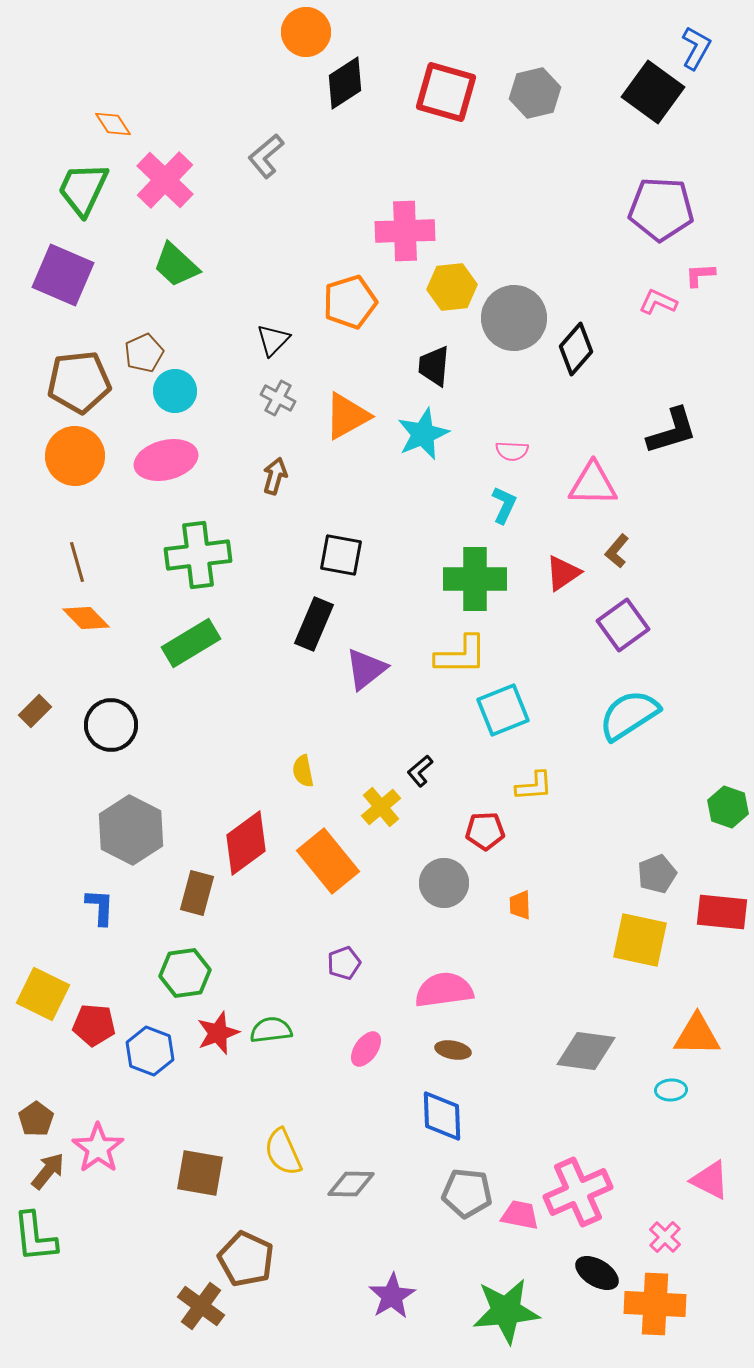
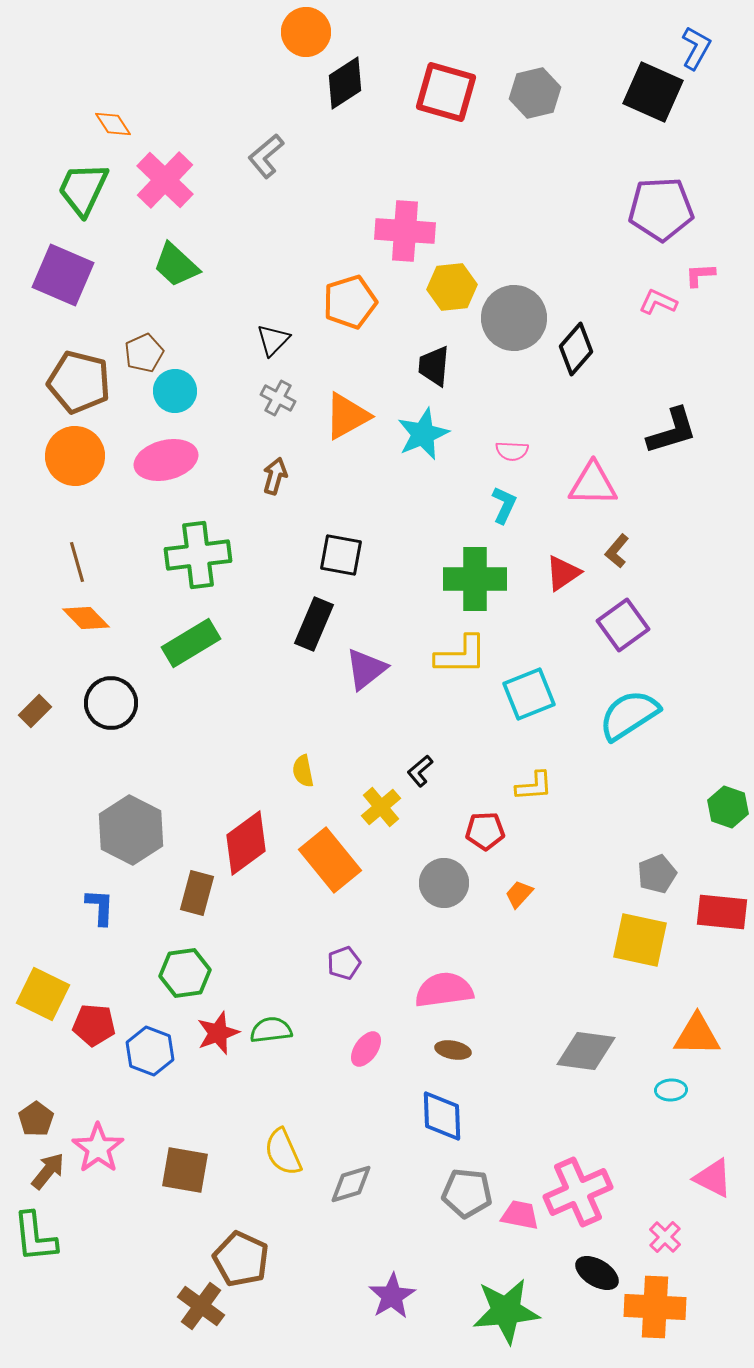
black square at (653, 92): rotated 12 degrees counterclockwise
purple pentagon at (661, 209): rotated 6 degrees counterclockwise
pink cross at (405, 231): rotated 6 degrees clockwise
brown pentagon at (79, 382): rotated 20 degrees clockwise
cyan square at (503, 710): moved 26 px right, 16 px up
black circle at (111, 725): moved 22 px up
orange rectangle at (328, 861): moved 2 px right, 1 px up
orange trapezoid at (520, 905): moved 1 px left, 11 px up; rotated 44 degrees clockwise
brown square at (200, 1173): moved 15 px left, 3 px up
pink triangle at (710, 1180): moved 3 px right, 2 px up
gray diamond at (351, 1184): rotated 18 degrees counterclockwise
brown pentagon at (246, 1259): moved 5 px left
orange cross at (655, 1304): moved 3 px down
